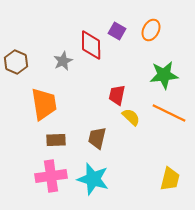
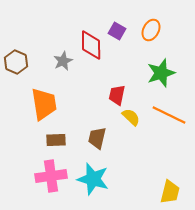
green star: moved 3 px left, 2 px up; rotated 12 degrees counterclockwise
orange line: moved 2 px down
yellow trapezoid: moved 13 px down
